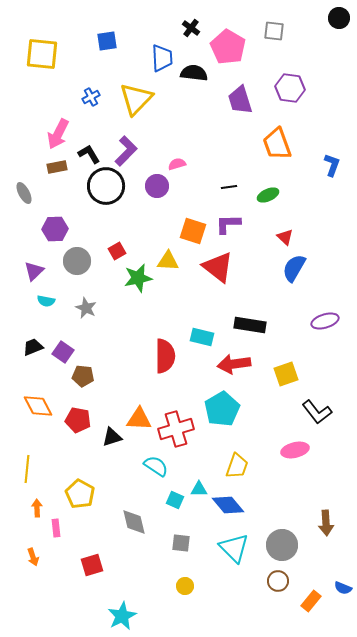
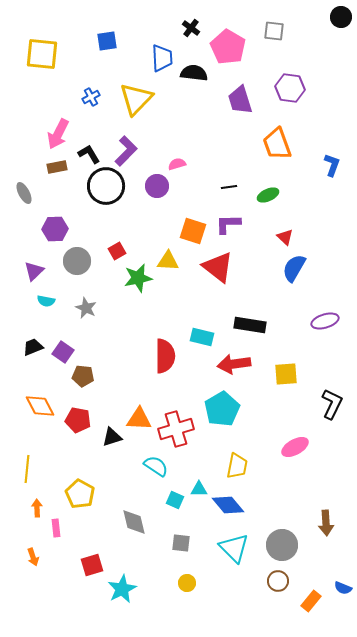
black circle at (339, 18): moved 2 px right, 1 px up
yellow square at (286, 374): rotated 15 degrees clockwise
orange diamond at (38, 406): moved 2 px right
black L-shape at (317, 412): moved 15 px right, 8 px up; rotated 116 degrees counterclockwise
pink ellipse at (295, 450): moved 3 px up; rotated 16 degrees counterclockwise
yellow trapezoid at (237, 466): rotated 8 degrees counterclockwise
yellow circle at (185, 586): moved 2 px right, 3 px up
cyan star at (122, 616): moved 27 px up
